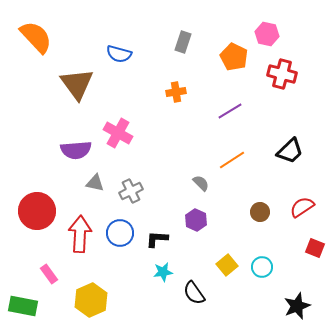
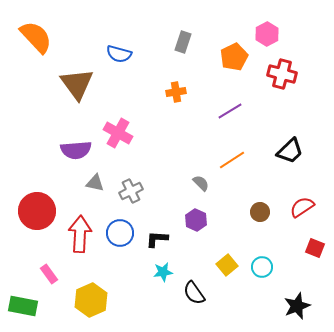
pink hexagon: rotated 20 degrees clockwise
orange pentagon: rotated 20 degrees clockwise
